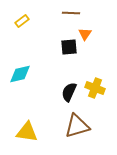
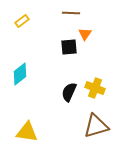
cyan diamond: rotated 25 degrees counterclockwise
brown triangle: moved 19 px right
